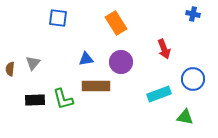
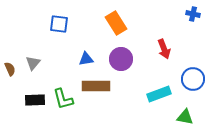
blue square: moved 1 px right, 6 px down
purple circle: moved 3 px up
brown semicircle: rotated 152 degrees clockwise
